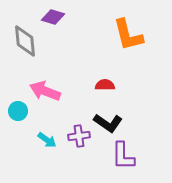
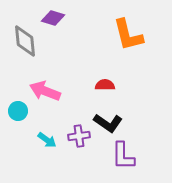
purple diamond: moved 1 px down
